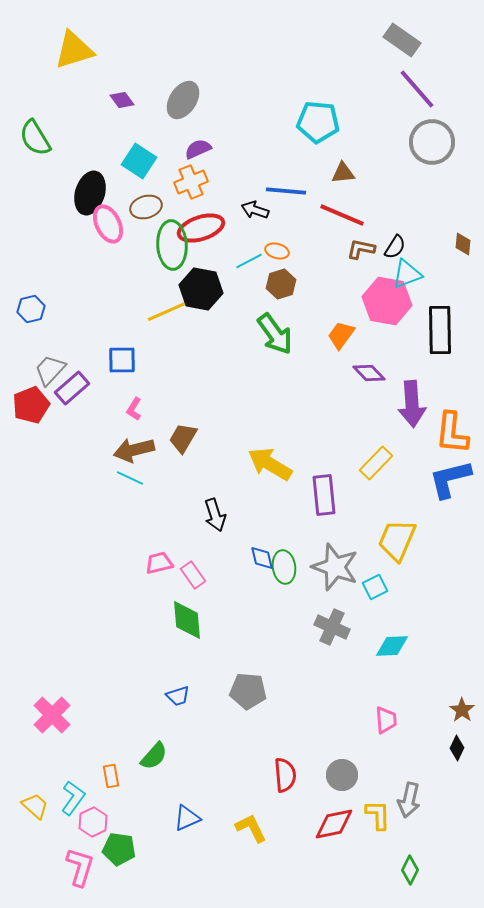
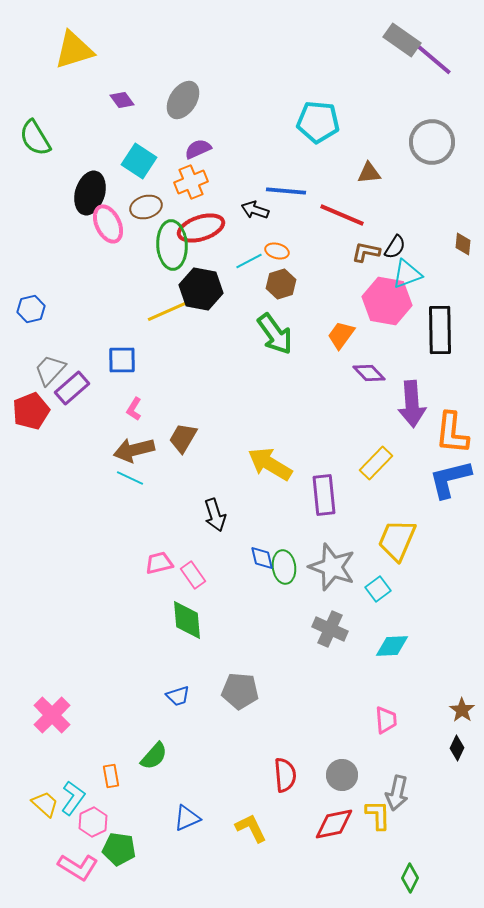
purple line at (417, 89): moved 15 px right, 31 px up; rotated 9 degrees counterclockwise
brown triangle at (343, 173): moved 26 px right
brown L-shape at (361, 249): moved 5 px right, 3 px down
red pentagon at (31, 405): moved 6 px down
gray star at (335, 567): moved 3 px left
cyan square at (375, 587): moved 3 px right, 2 px down; rotated 10 degrees counterclockwise
gray cross at (332, 627): moved 2 px left, 2 px down
gray pentagon at (248, 691): moved 8 px left
gray arrow at (409, 800): moved 12 px left, 7 px up
yellow trapezoid at (35, 806): moved 10 px right, 2 px up
pink L-shape at (80, 867): moved 2 px left; rotated 105 degrees clockwise
green diamond at (410, 870): moved 8 px down
